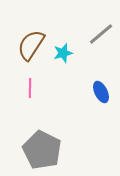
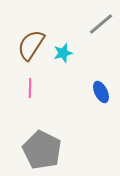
gray line: moved 10 px up
